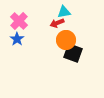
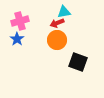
pink cross: moved 1 px right; rotated 30 degrees clockwise
orange circle: moved 9 px left
black square: moved 5 px right, 9 px down
